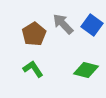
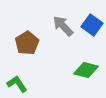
gray arrow: moved 2 px down
brown pentagon: moved 7 px left, 9 px down
green L-shape: moved 16 px left, 15 px down
